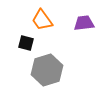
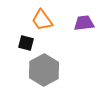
gray hexagon: moved 3 px left; rotated 12 degrees counterclockwise
